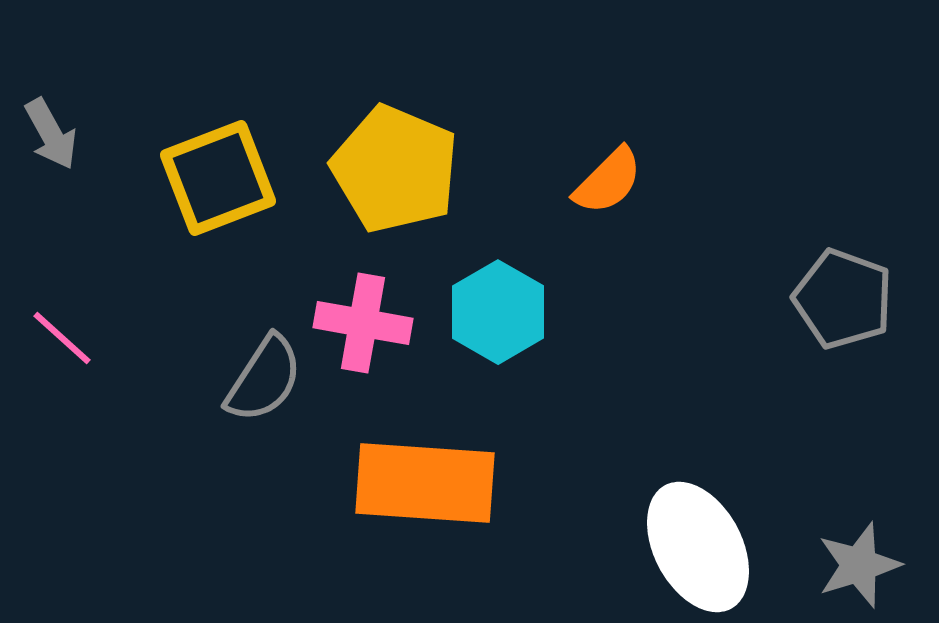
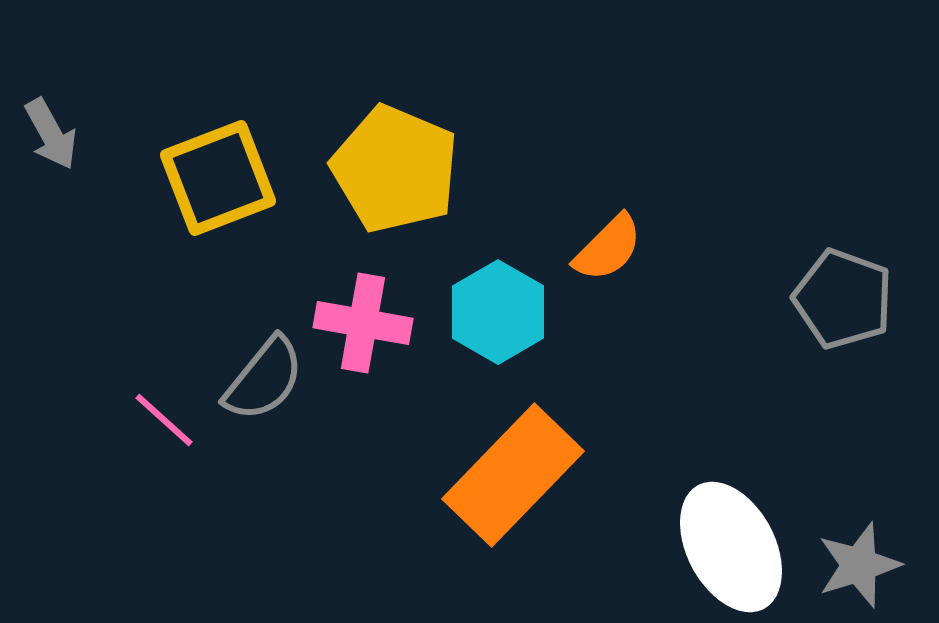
orange semicircle: moved 67 px down
pink line: moved 102 px right, 82 px down
gray semicircle: rotated 6 degrees clockwise
orange rectangle: moved 88 px right, 8 px up; rotated 50 degrees counterclockwise
white ellipse: moved 33 px right
